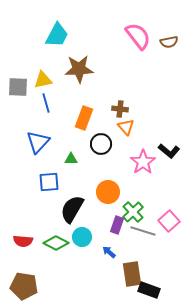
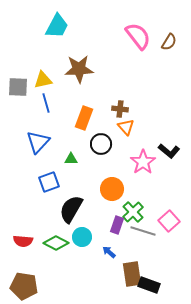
cyan trapezoid: moved 9 px up
brown semicircle: rotated 48 degrees counterclockwise
blue square: rotated 15 degrees counterclockwise
orange circle: moved 4 px right, 3 px up
black semicircle: moved 1 px left
black rectangle: moved 5 px up
